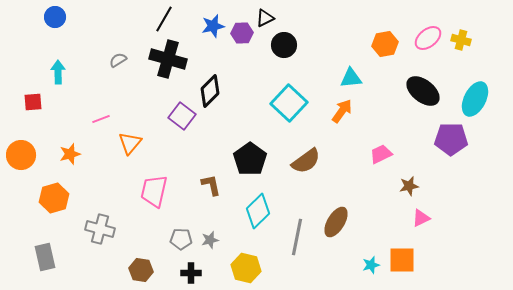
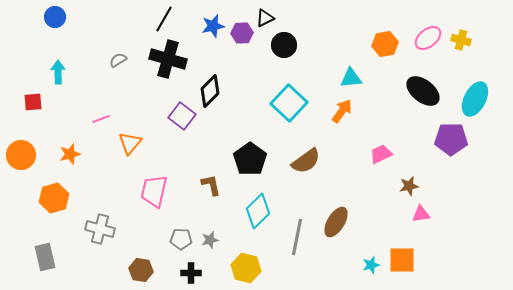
pink triangle at (421, 218): moved 4 px up; rotated 18 degrees clockwise
